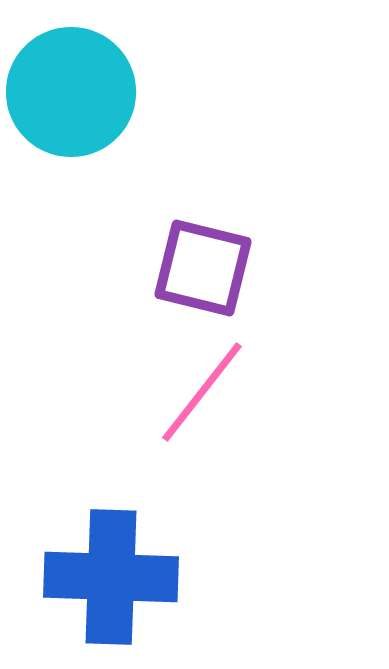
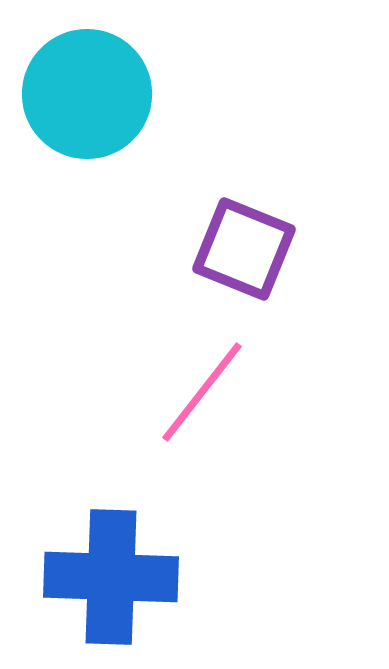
cyan circle: moved 16 px right, 2 px down
purple square: moved 41 px right, 19 px up; rotated 8 degrees clockwise
